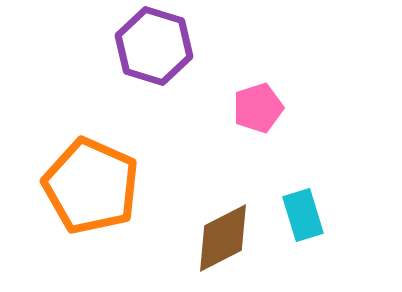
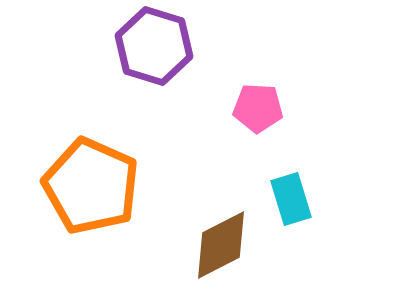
pink pentagon: rotated 21 degrees clockwise
cyan rectangle: moved 12 px left, 16 px up
brown diamond: moved 2 px left, 7 px down
